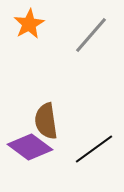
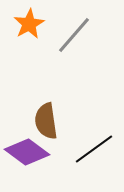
gray line: moved 17 px left
purple diamond: moved 3 px left, 5 px down
